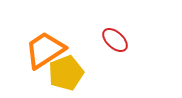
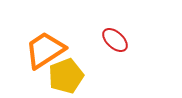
yellow pentagon: moved 3 px down
